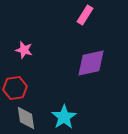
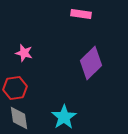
pink rectangle: moved 4 px left, 1 px up; rotated 66 degrees clockwise
pink star: moved 3 px down
purple diamond: rotated 32 degrees counterclockwise
gray diamond: moved 7 px left
